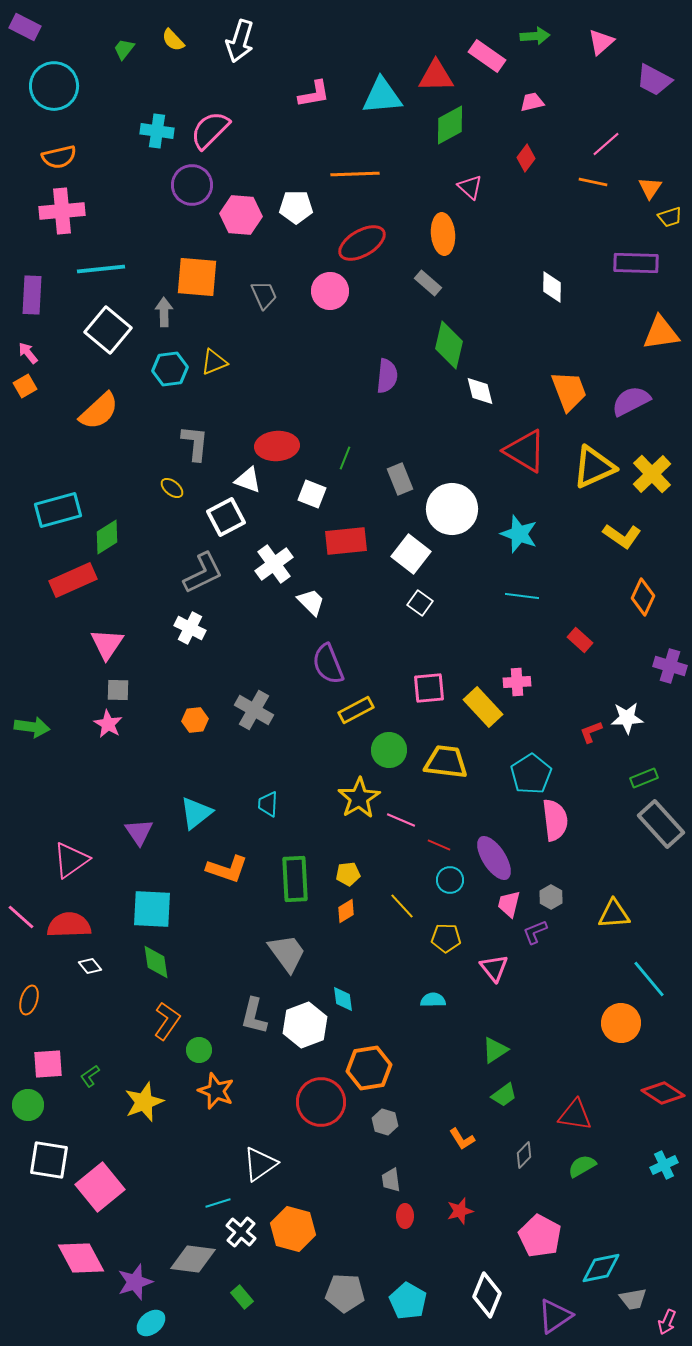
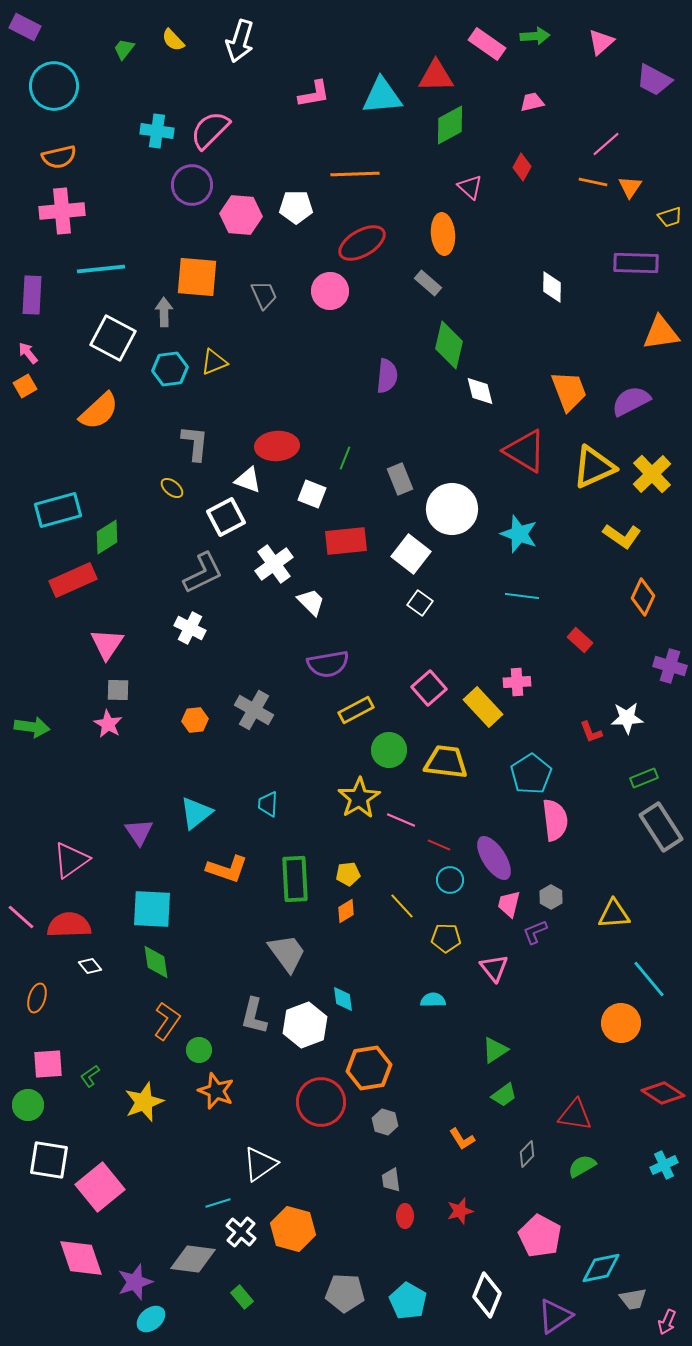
pink rectangle at (487, 56): moved 12 px up
red diamond at (526, 158): moved 4 px left, 9 px down; rotated 8 degrees counterclockwise
orange triangle at (650, 188): moved 20 px left, 1 px up
white square at (108, 330): moved 5 px right, 8 px down; rotated 12 degrees counterclockwise
purple semicircle at (328, 664): rotated 78 degrees counterclockwise
pink square at (429, 688): rotated 36 degrees counterclockwise
red L-shape at (591, 732): rotated 90 degrees counterclockwise
gray rectangle at (661, 824): moved 3 px down; rotated 9 degrees clockwise
orange ellipse at (29, 1000): moved 8 px right, 2 px up
gray diamond at (524, 1155): moved 3 px right, 1 px up
pink diamond at (81, 1258): rotated 9 degrees clockwise
cyan ellipse at (151, 1323): moved 4 px up
